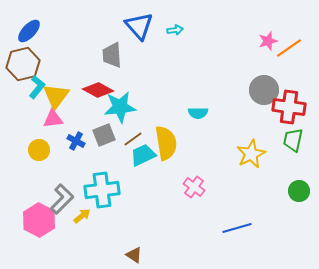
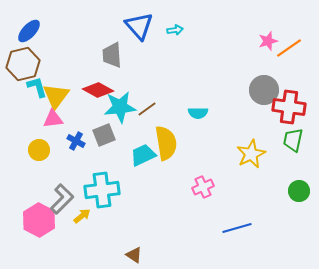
cyan L-shape: rotated 55 degrees counterclockwise
brown line: moved 14 px right, 30 px up
pink cross: moved 9 px right; rotated 30 degrees clockwise
